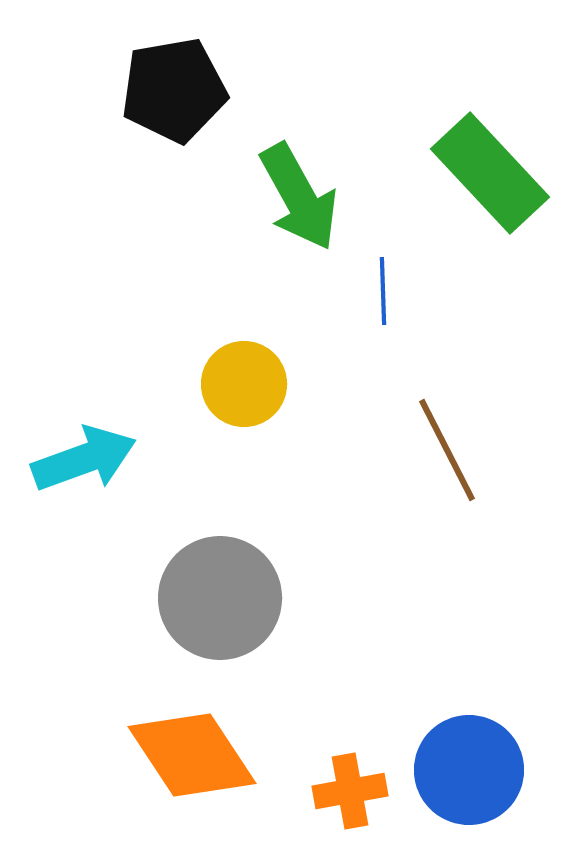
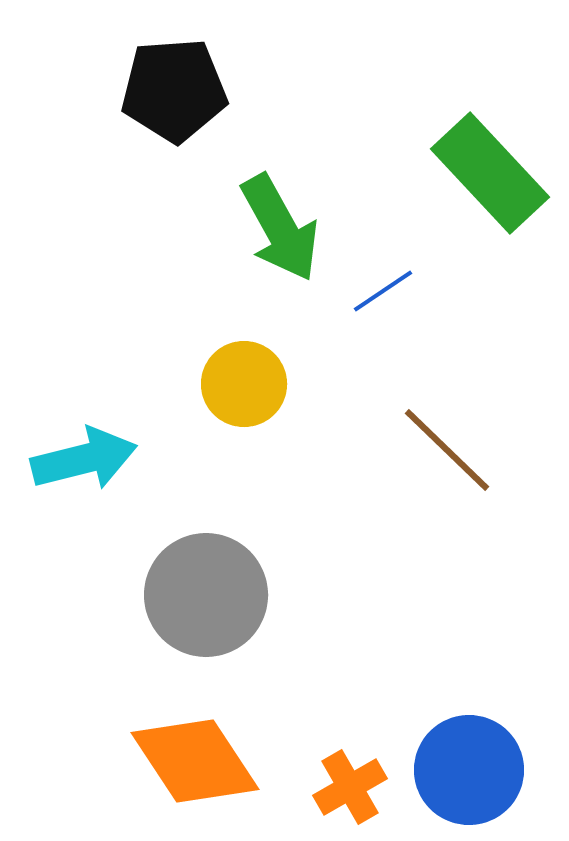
black pentagon: rotated 6 degrees clockwise
green arrow: moved 19 px left, 31 px down
blue line: rotated 58 degrees clockwise
brown line: rotated 19 degrees counterclockwise
cyan arrow: rotated 6 degrees clockwise
gray circle: moved 14 px left, 3 px up
orange diamond: moved 3 px right, 6 px down
orange cross: moved 4 px up; rotated 20 degrees counterclockwise
